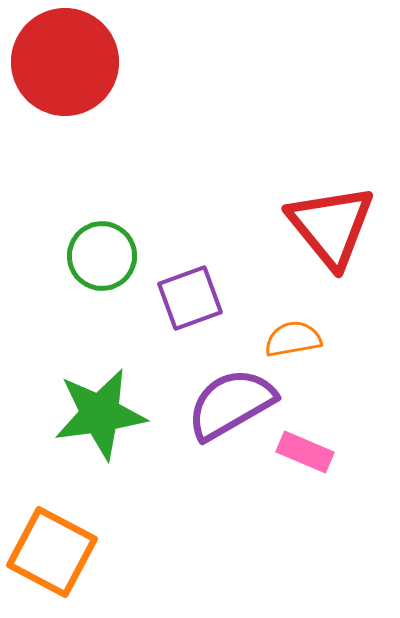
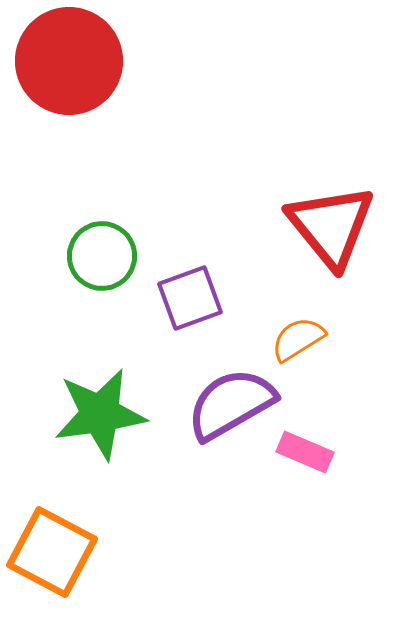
red circle: moved 4 px right, 1 px up
orange semicircle: moved 5 px right; rotated 22 degrees counterclockwise
